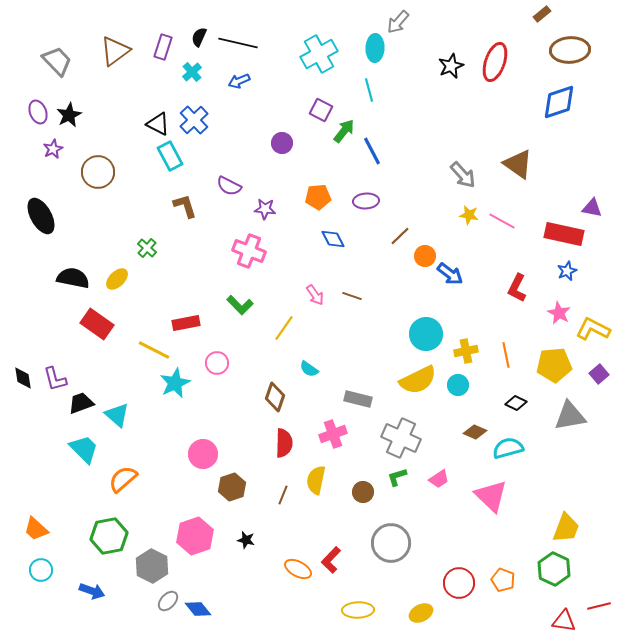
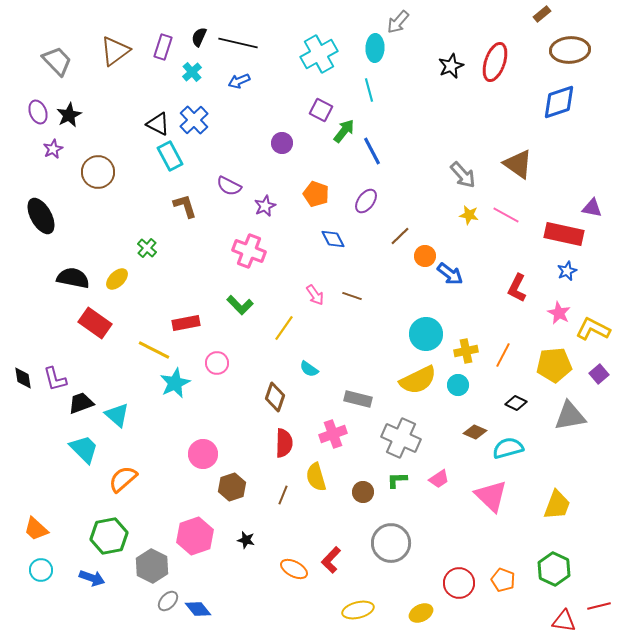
orange pentagon at (318, 197): moved 2 px left, 3 px up; rotated 25 degrees clockwise
purple ellipse at (366, 201): rotated 50 degrees counterclockwise
purple star at (265, 209): moved 3 px up; rotated 30 degrees counterclockwise
pink line at (502, 221): moved 4 px right, 6 px up
red rectangle at (97, 324): moved 2 px left, 1 px up
orange line at (506, 355): moved 3 px left; rotated 40 degrees clockwise
green L-shape at (397, 477): moved 3 px down; rotated 15 degrees clockwise
yellow semicircle at (316, 480): moved 3 px up; rotated 28 degrees counterclockwise
yellow trapezoid at (566, 528): moved 9 px left, 23 px up
orange ellipse at (298, 569): moved 4 px left
blue arrow at (92, 591): moved 13 px up
yellow ellipse at (358, 610): rotated 12 degrees counterclockwise
